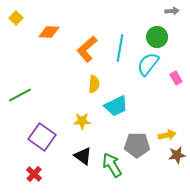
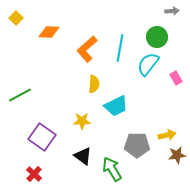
green arrow: moved 4 px down
